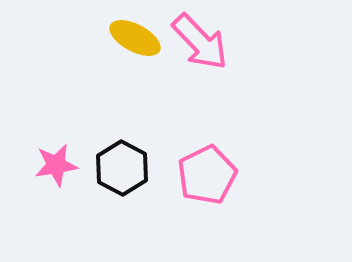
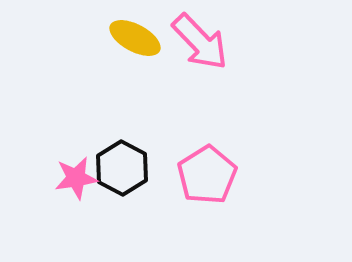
pink star: moved 20 px right, 13 px down
pink pentagon: rotated 6 degrees counterclockwise
